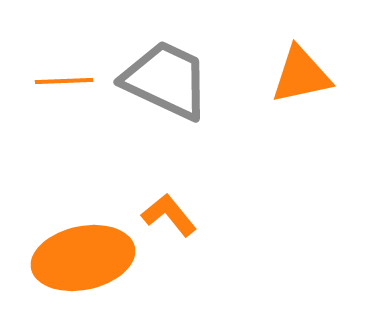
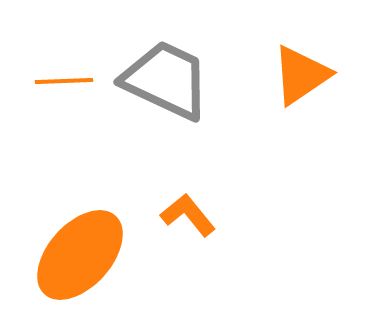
orange triangle: rotated 22 degrees counterclockwise
orange L-shape: moved 19 px right
orange ellipse: moved 3 px left, 3 px up; rotated 36 degrees counterclockwise
